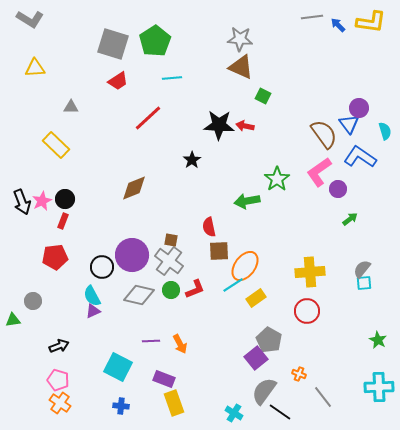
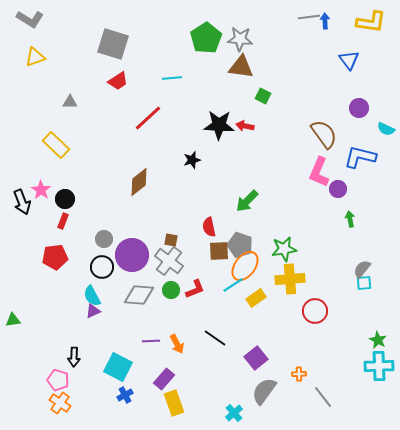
gray line at (312, 17): moved 3 px left
blue arrow at (338, 25): moved 13 px left, 4 px up; rotated 42 degrees clockwise
green pentagon at (155, 41): moved 51 px right, 3 px up
brown triangle at (241, 67): rotated 16 degrees counterclockwise
yellow triangle at (35, 68): moved 11 px up; rotated 15 degrees counterclockwise
gray triangle at (71, 107): moved 1 px left, 5 px up
blue triangle at (349, 124): moved 64 px up
cyan semicircle at (385, 131): moved 1 px right, 2 px up; rotated 132 degrees clockwise
blue L-shape at (360, 157): rotated 20 degrees counterclockwise
black star at (192, 160): rotated 18 degrees clockwise
pink L-shape at (319, 172): rotated 32 degrees counterclockwise
green star at (277, 179): moved 7 px right, 70 px down; rotated 25 degrees clockwise
brown diamond at (134, 188): moved 5 px right, 6 px up; rotated 16 degrees counterclockwise
pink star at (42, 201): moved 1 px left, 11 px up; rotated 12 degrees counterclockwise
green arrow at (247, 201): rotated 35 degrees counterclockwise
green arrow at (350, 219): rotated 63 degrees counterclockwise
yellow cross at (310, 272): moved 20 px left, 7 px down
gray diamond at (139, 295): rotated 8 degrees counterclockwise
gray circle at (33, 301): moved 71 px right, 62 px up
red circle at (307, 311): moved 8 px right
gray pentagon at (269, 340): moved 29 px left, 95 px up; rotated 10 degrees counterclockwise
orange arrow at (180, 344): moved 3 px left
black arrow at (59, 346): moved 15 px right, 11 px down; rotated 114 degrees clockwise
orange cross at (299, 374): rotated 24 degrees counterclockwise
purple rectangle at (164, 379): rotated 70 degrees counterclockwise
cyan cross at (379, 387): moved 21 px up
blue cross at (121, 406): moved 4 px right, 11 px up; rotated 35 degrees counterclockwise
black line at (280, 412): moved 65 px left, 74 px up
cyan cross at (234, 413): rotated 18 degrees clockwise
